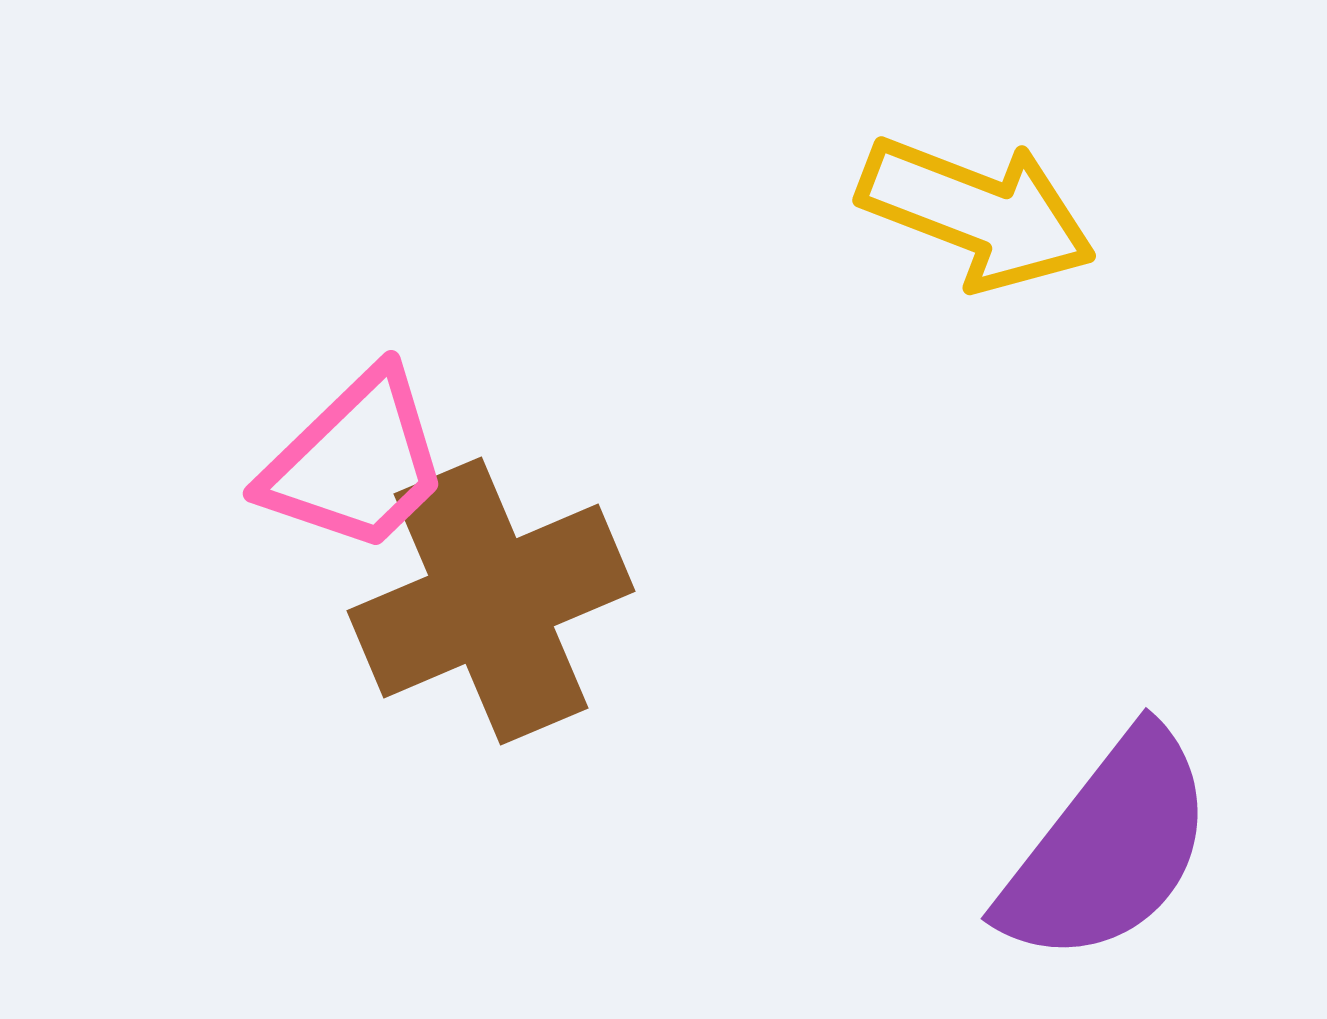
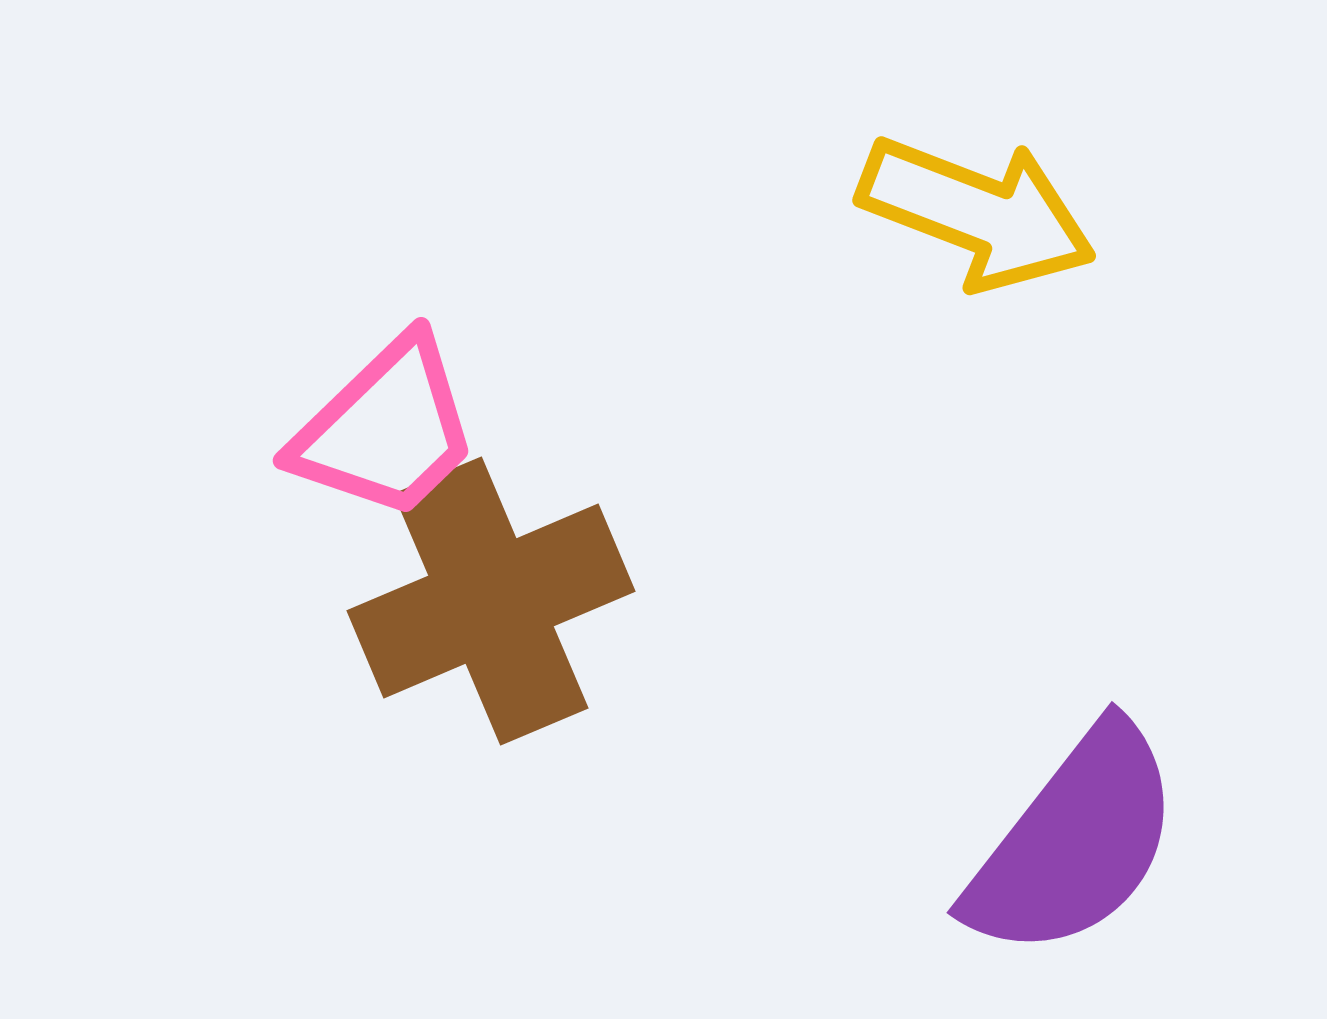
pink trapezoid: moved 30 px right, 33 px up
purple semicircle: moved 34 px left, 6 px up
